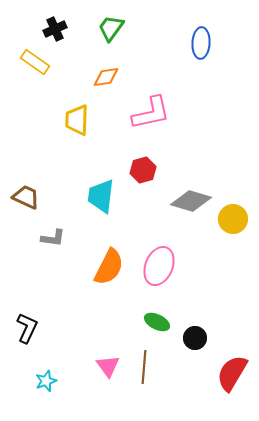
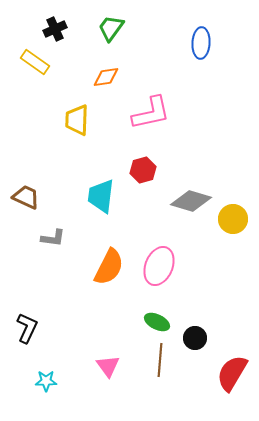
brown line: moved 16 px right, 7 px up
cyan star: rotated 20 degrees clockwise
